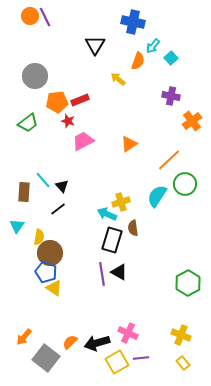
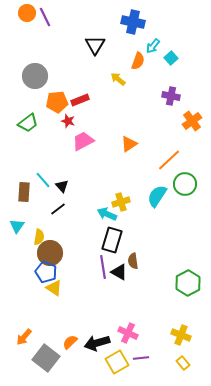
orange circle at (30, 16): moved 3 px left, 3 px up
brown semicircle at (133, 228): moved 33 px down
purple line at (102, 274): moved 1 px right, 7 px up
